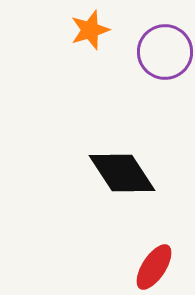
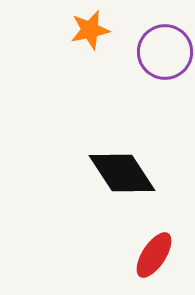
orange star: rotated 6 degrees clockwise
red ellipse: moved 12 px up
